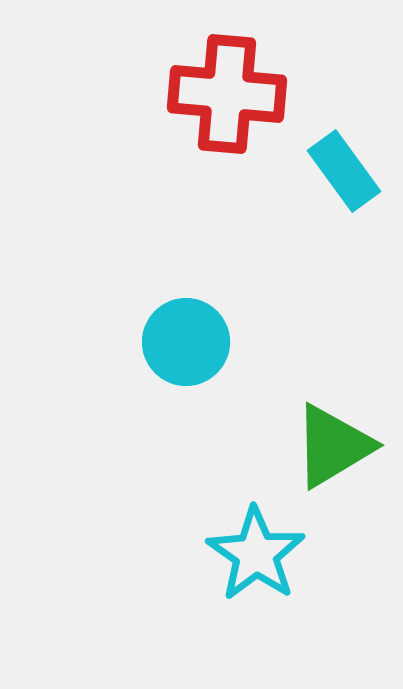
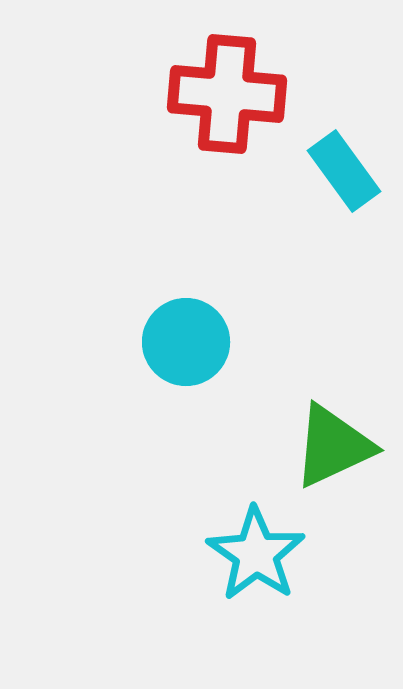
green triangle: rotated 6 degrees clockwise
